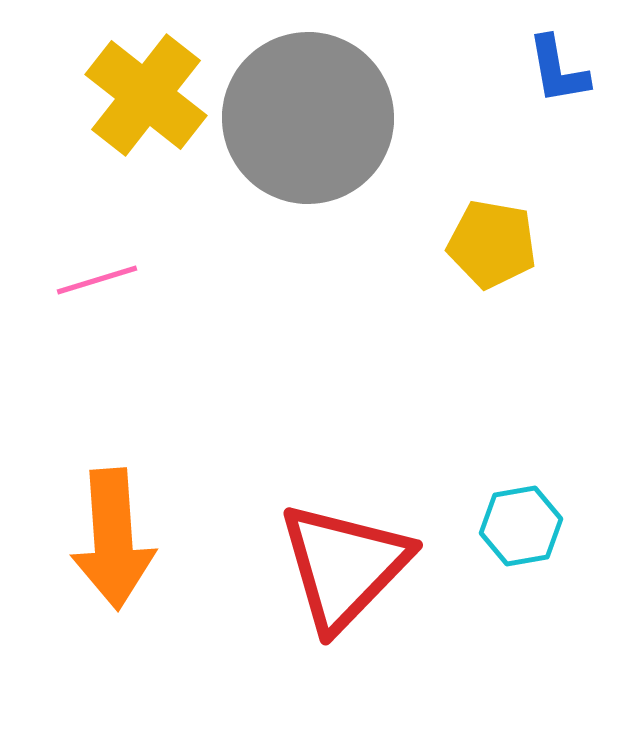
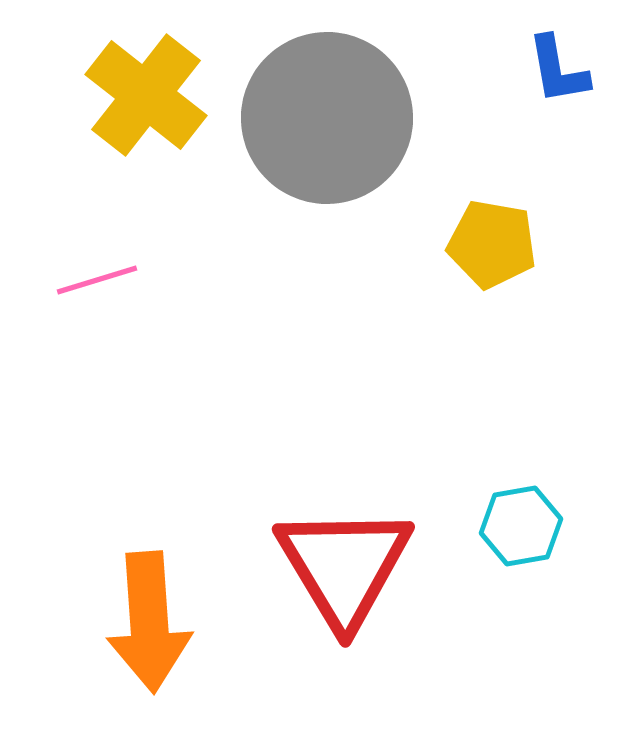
gray circle: moved 19 px right
orange arrow: moved 36 px right, 83 px down
red triangle: rotated 15 degrees counterclockwise
